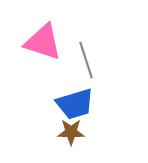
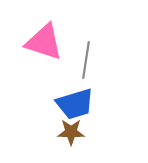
pink triangle: moved 1 px right
gray line: rotated 27 degrees clockwise
